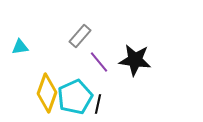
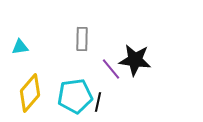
gray rectangle: moved 2 px right, 3 px down; rotated 40 degrees counterclockwise
purple line: moved 12 px right, 7 px down
yellow diamond: moved 17 px left; rotated 21 degrees clockwise
cyan pentagon: moved 1 px up; rotated 16 degrees clockwise
black line: moved 2 px up
